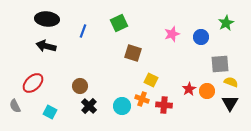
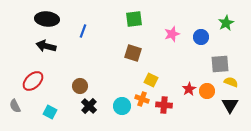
green square: moved 15 px right, 4 px up; rotated 18 degrees clockwise
red ellipse: moved 2 px up
black triangle: moved 2 px down
